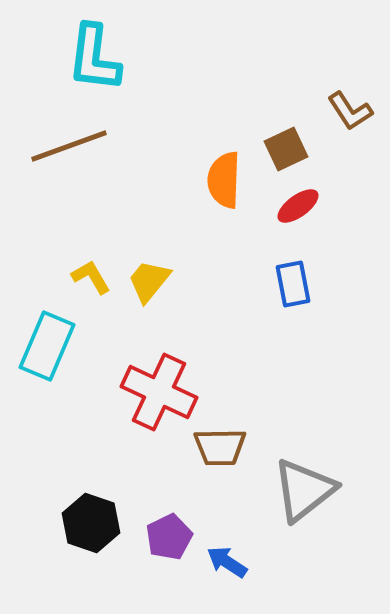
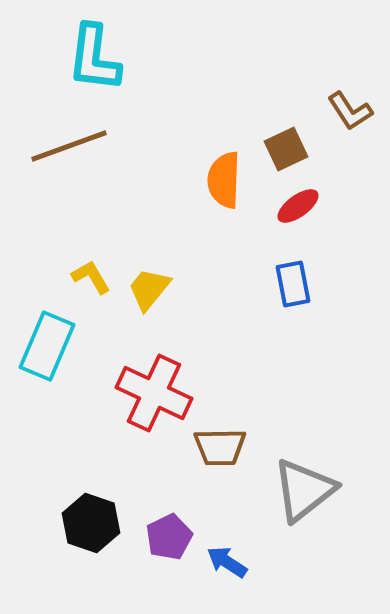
yellow trapezoid: moved 8 px down
red cross: moved 5 px left, 1 px down
